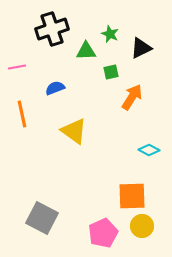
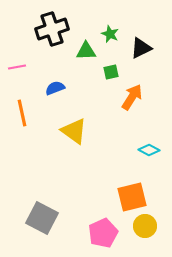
orange line: moved 1 px up
orange square: moved 1 px down; rotated 12 degrees counterclockwise
yellow circle: moved 3 px right
